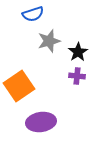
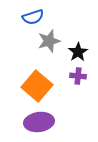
blue semicircle: moved 3 px down
purple cross: moved 1 px right
orange square: moved 18 px right; rotated 16 degrees counterclockwise
purple ellipse: moved 2 px left
